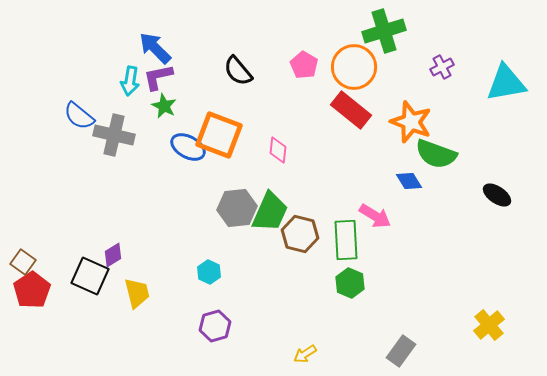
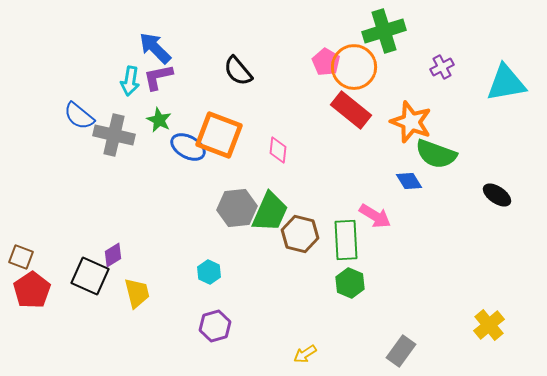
pink pentagon: moved 22 px right, 3 px up
green star: moved 5 px left, 14 px down
brown square: moved 2 px left, 5 px up; rotated 15 degrees counterclockwise
